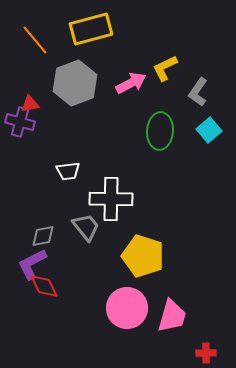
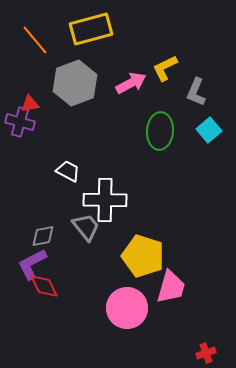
gray L-shape: moved 2 px left; rotated 12 degrees counterclockwise
white trapezoid: rotated 145 degrees counterclockwise
white cross: moved 6 px left, 1 px down
pink trapezoid: moved 1 px left, 29 px up
red cross: rotated 18 degrees counterclockwise
